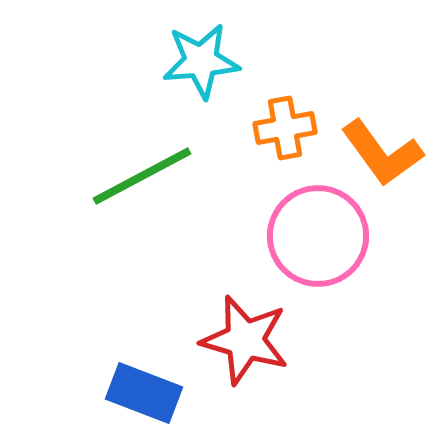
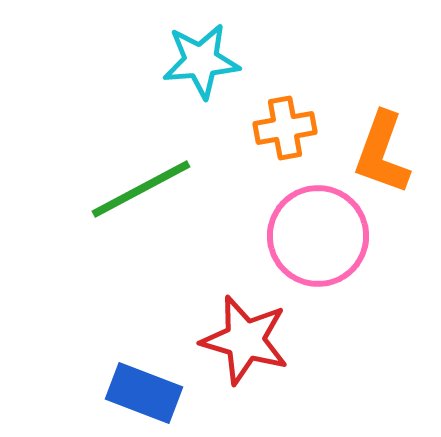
orange L-shape: rotated 56 degrees clockwise
green line: moved 1 px left, 13 px down
